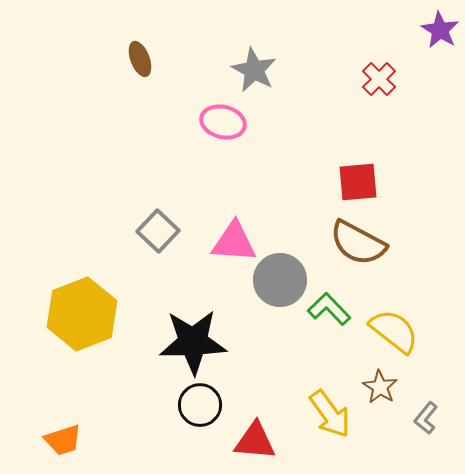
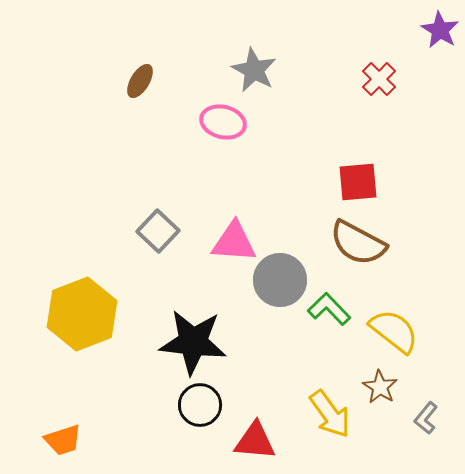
brown ellipse: moved 22 px down; rotated 52 degrees clockwise
black star: rotated 8 degrees clockwise
